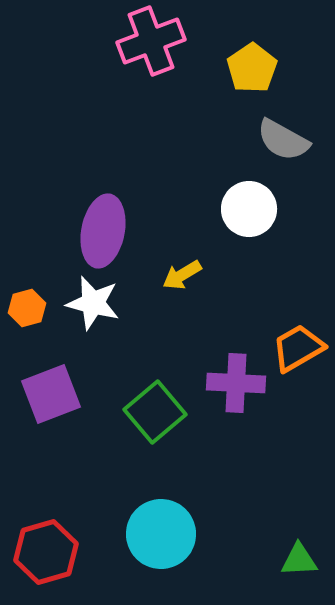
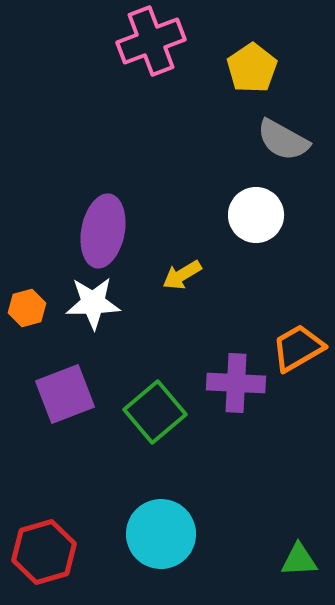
white circle: moved 7 px right, 6 px down
white star: rotated 16 degrees counterclockwise
purple square: moved 14 px right
red hexagon: moved 2 px left
